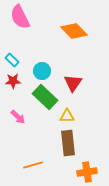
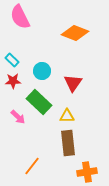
orange diamond: moved 1 px right, 2 px down; rotated 24 degrees counterclockwise
green rectangle: moved 6 px left, 5 px down
orange line: moved 1 px left, 1 px down; rotated 36 degrees counterclockwise
